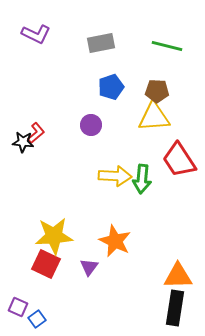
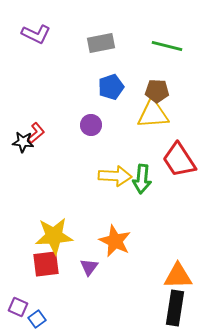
yellow triangle: moved 1 px left, 3 px up
red square: rotated 32 degrees counterclockwise
